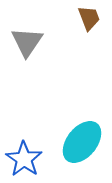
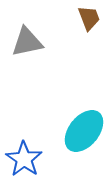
gray triangle: rotated 44 degrees clockwise
cyan ellipse: moved 2 px right, 11 px up
